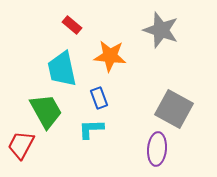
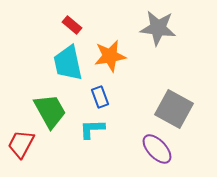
gray star: moved 3 px left, 2 px up; rotated 12 degrees counterclockwise
orange star: rotated 16 degrees counterclockwise
cyan trapezoid: moved 6 px right, 6 px up
blue rectangle: moved 1 px right, 1 px up
green trapezoid: moved 4 px right
cyan L-shape: moved 1 px right
red trapezoid: moved 1 px up
purple ellipse: rotated 48 degrees counterclockwise
